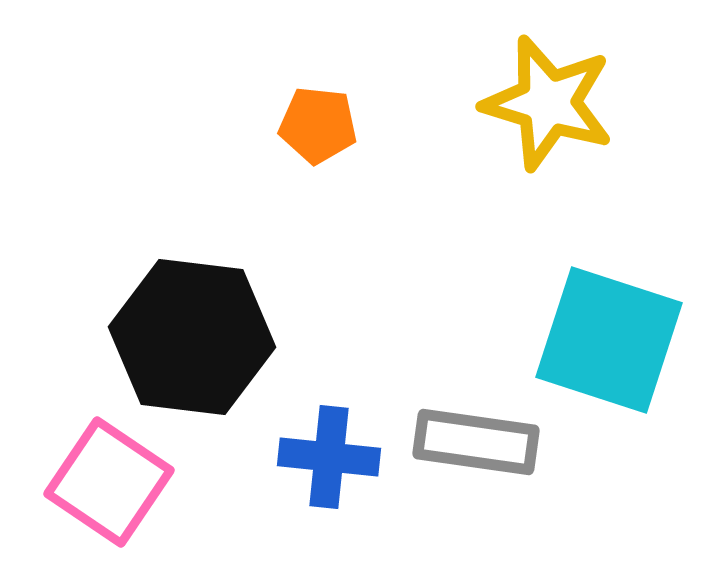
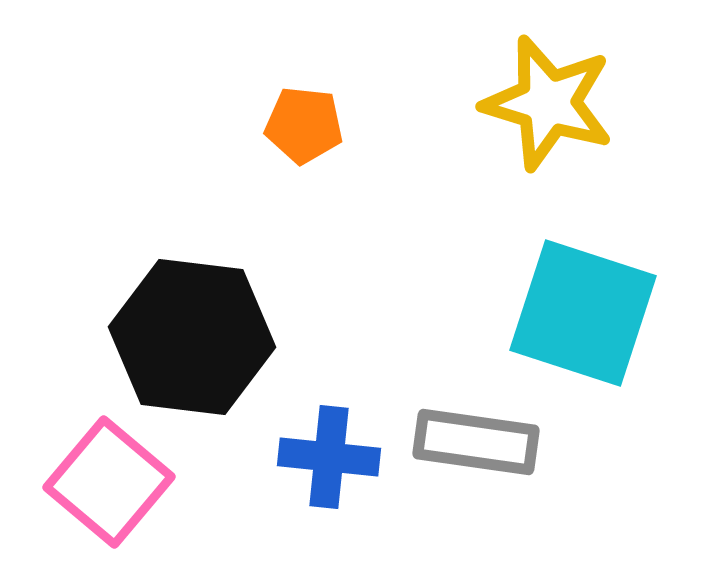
orange pentagon: moved 14 px left
cyan square: moved 26 px left, 27 px up
pink square: rotated 6 degrees clockwise
